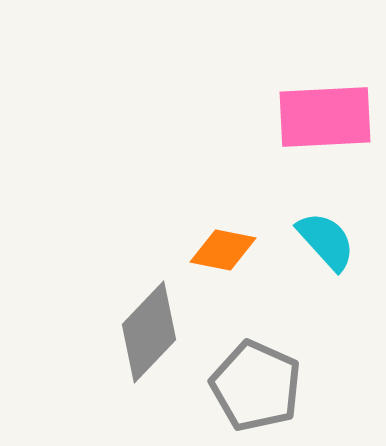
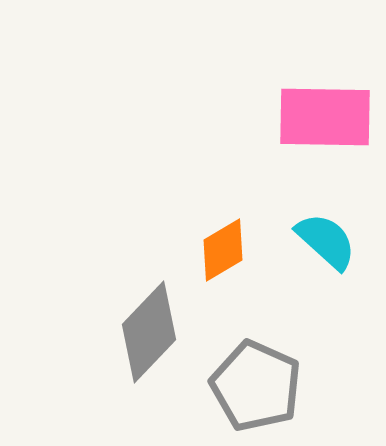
pink rectangle: rotated 4 degrees clockwise
cyan semicircle: rotated 6 degrees counterclockwise
orange diamond: rotated 42 degrees counterclockwise
